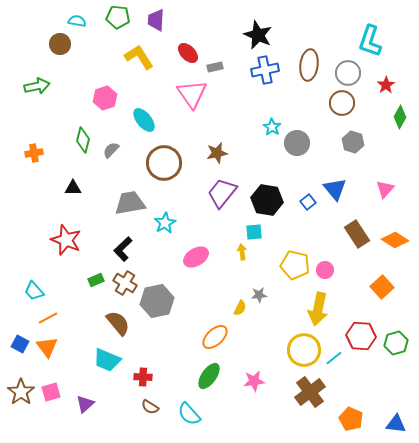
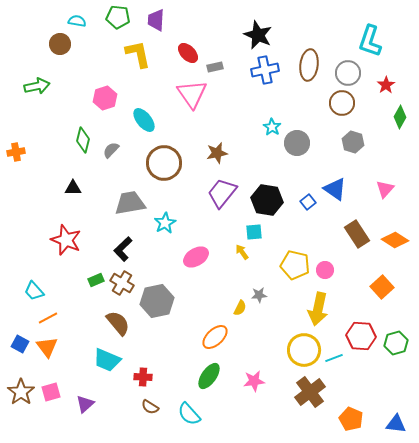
yellow L-shape at (139, 57): moved 1 px left, 3 px up; rotated 20 degrees clockwise
orange cross at (34, 153): moved 18 px left, 1 px up
blue triangle at (335, 189): rotated 15 degrees counterclockwise
yellow arrow at (242, 252): rotated 28 degrees counterclockwise
brown cross at (125, 283): moved 3 px left
cyan line at (334, 358): rotated 18 degrees clockwise
